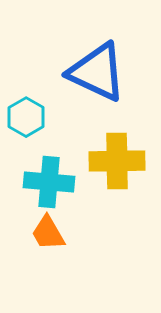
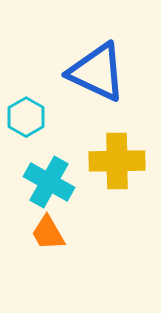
cyan cross: rotated 24 degrees clockwise
